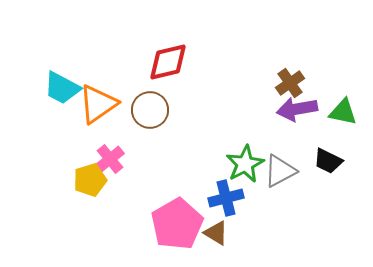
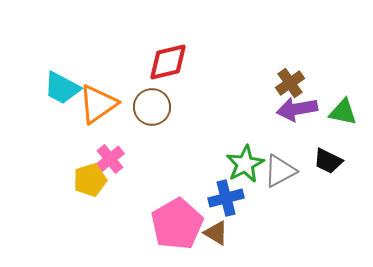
brown circle: moved 2 px right, 3 px up
